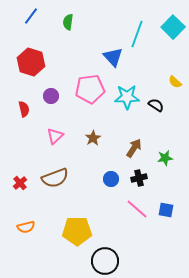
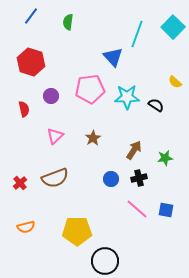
brown arrow: moved 2 px down
